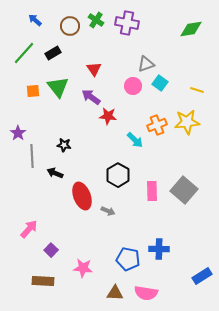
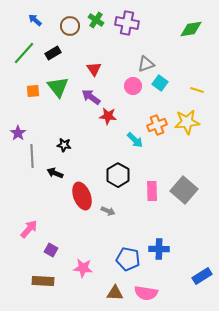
purple square: rotated 16 degrees counterclockwise
